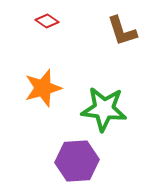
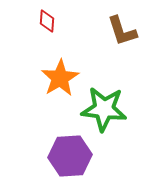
red diamond: rotated 60 degrees clockwise
orange star: moved 17 px right, 10 px up; rotated 15 degrees counterclockwise
purple hexagon: moved 7 px left, 5 px up
